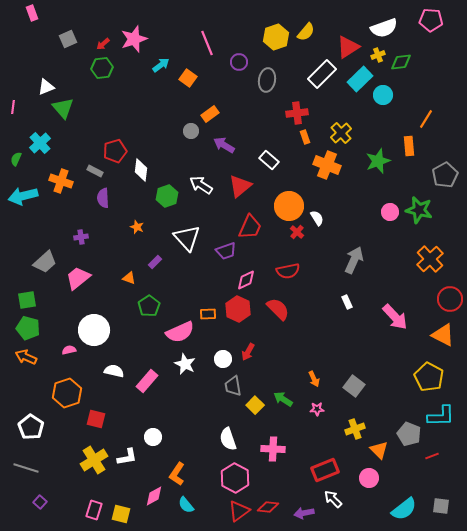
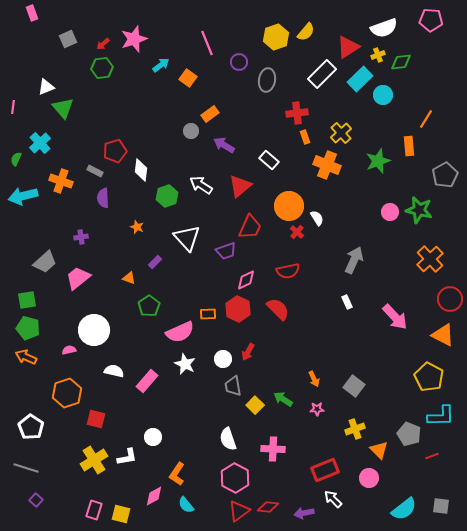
purple square at (40, 502): moved 4 px left, 2 px up
